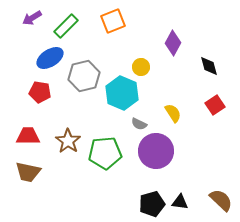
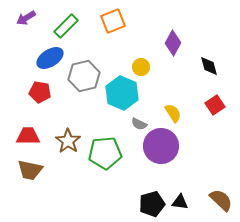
purple arrow: moved 6 px left
purple circle: moved 5 px right, 5 px up
brown trapezoid: moved 2 px right, 2 px up
